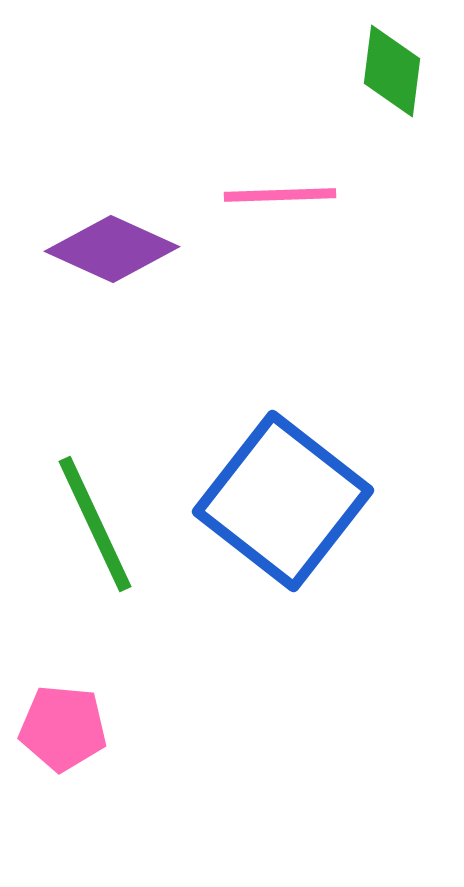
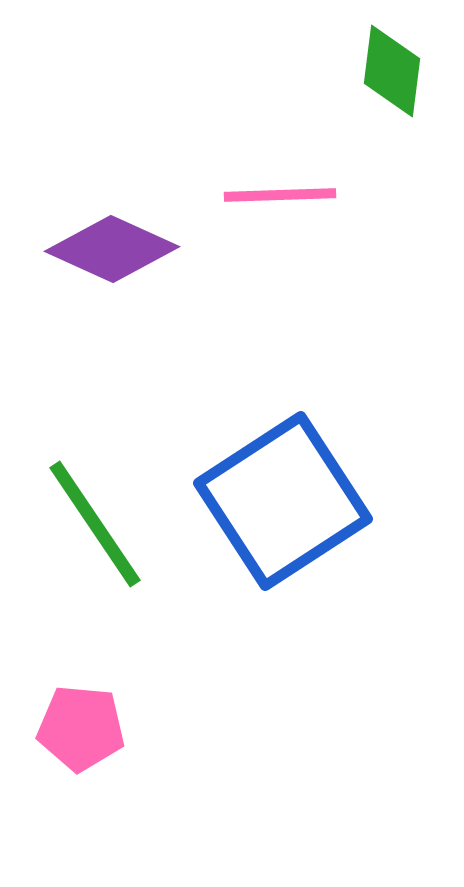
blue square: rotated 19 degrees clockwise
green line: rotated 9 degrees counterclockwise
pink pentagon: moved 18 px right
